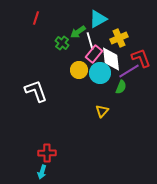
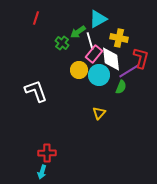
yellow cross: rotated 36 degrees clockwise
red L-shape: rotated 35 degrees clockwise
cyan circle: moved 1 px left, 2 px down
yellow triangle: moved 3 px left, 2 px down
